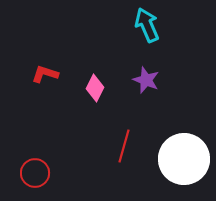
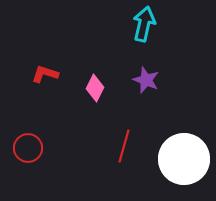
cyan arrow: moved 3 px left, 1 px up; rotated 36 degrees clockwise
red circle: moved 7 px left, 25 px up
